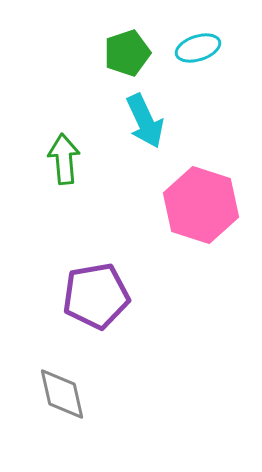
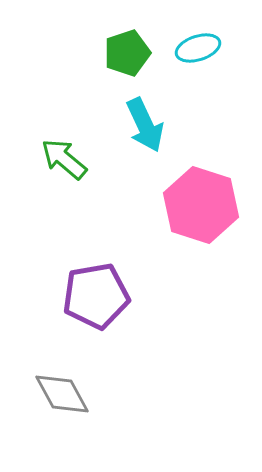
cyan arrow: moved 4 px down
green arrow: rotated 45 degrees counterclockwise
gray diamond: rotated 16 degrees counterclockwise
